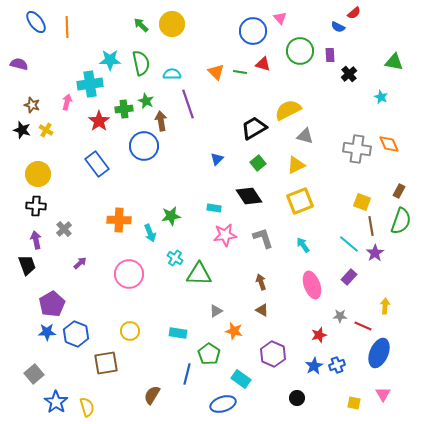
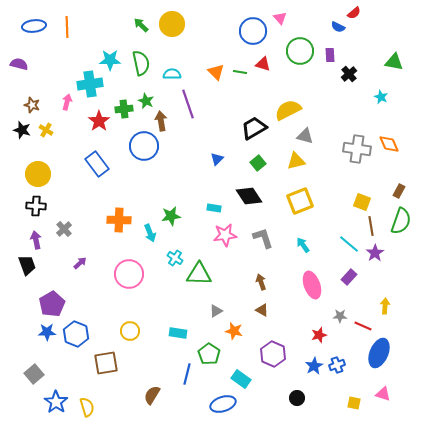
blue ellipse at (36, 22): moved 2 px left, 4 px down; rotated 60 degrees counterclockwise
yellow triangle at (296, 165): moved 4 px up; rotated 12 degrees clockwise
pink triangle at (383, 394): rotated 42 degrees counterclockwise
